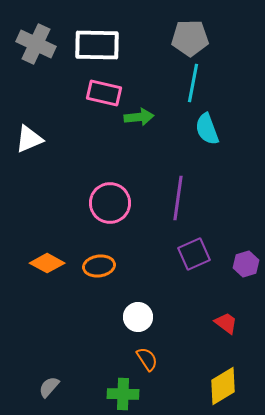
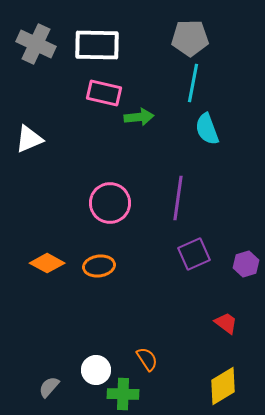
white circle: moved 42 px left, 53 px down
